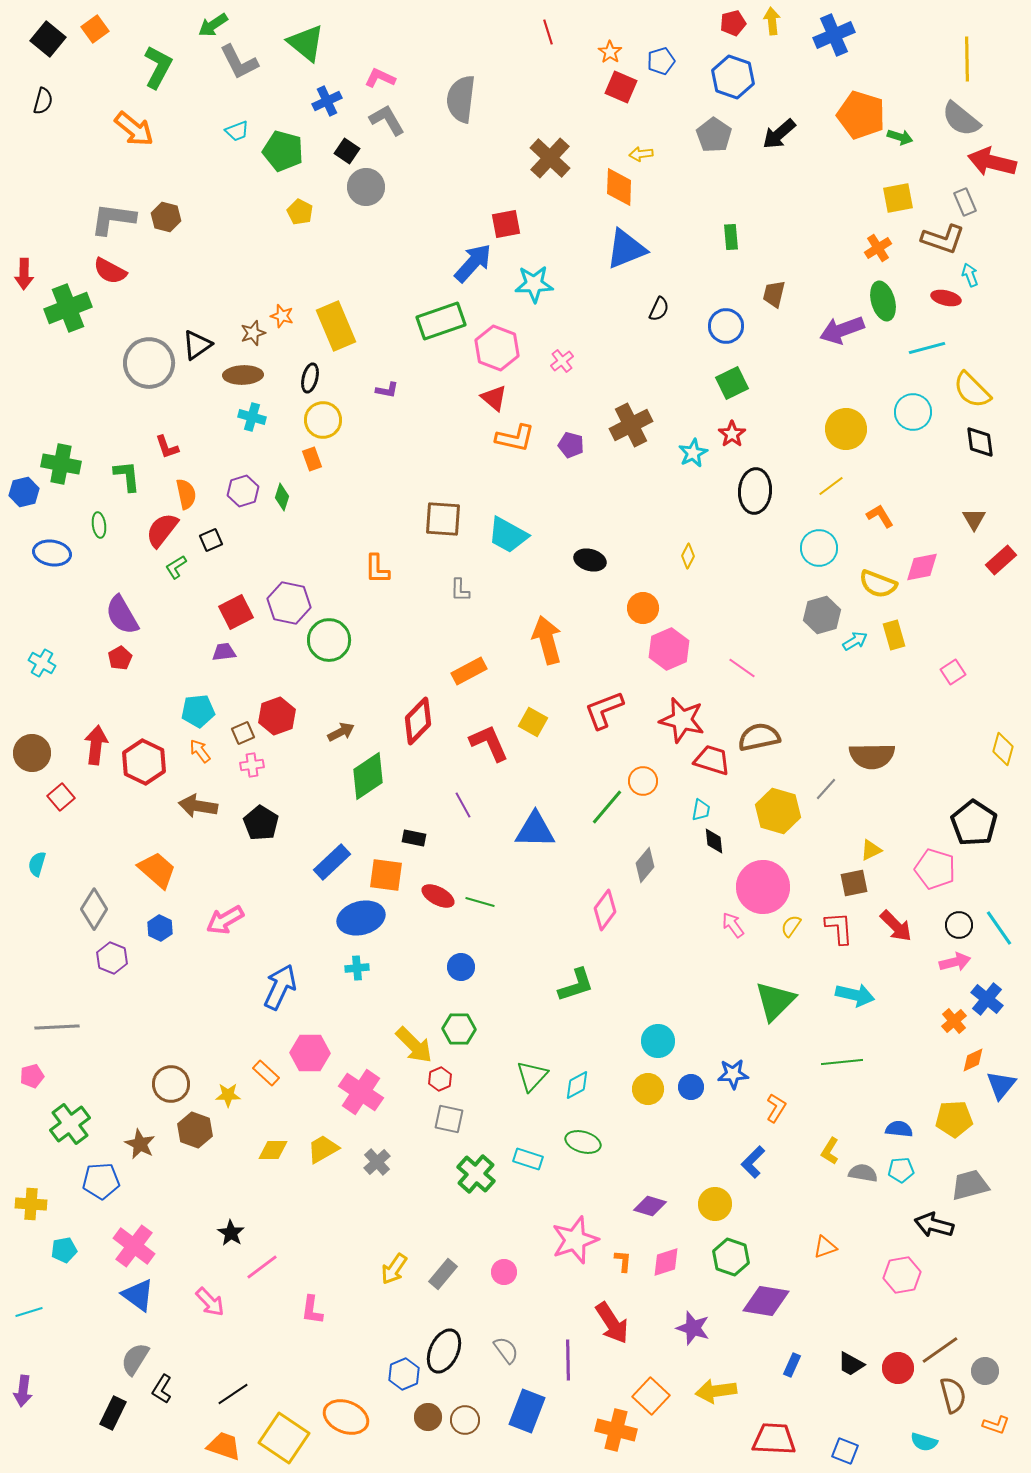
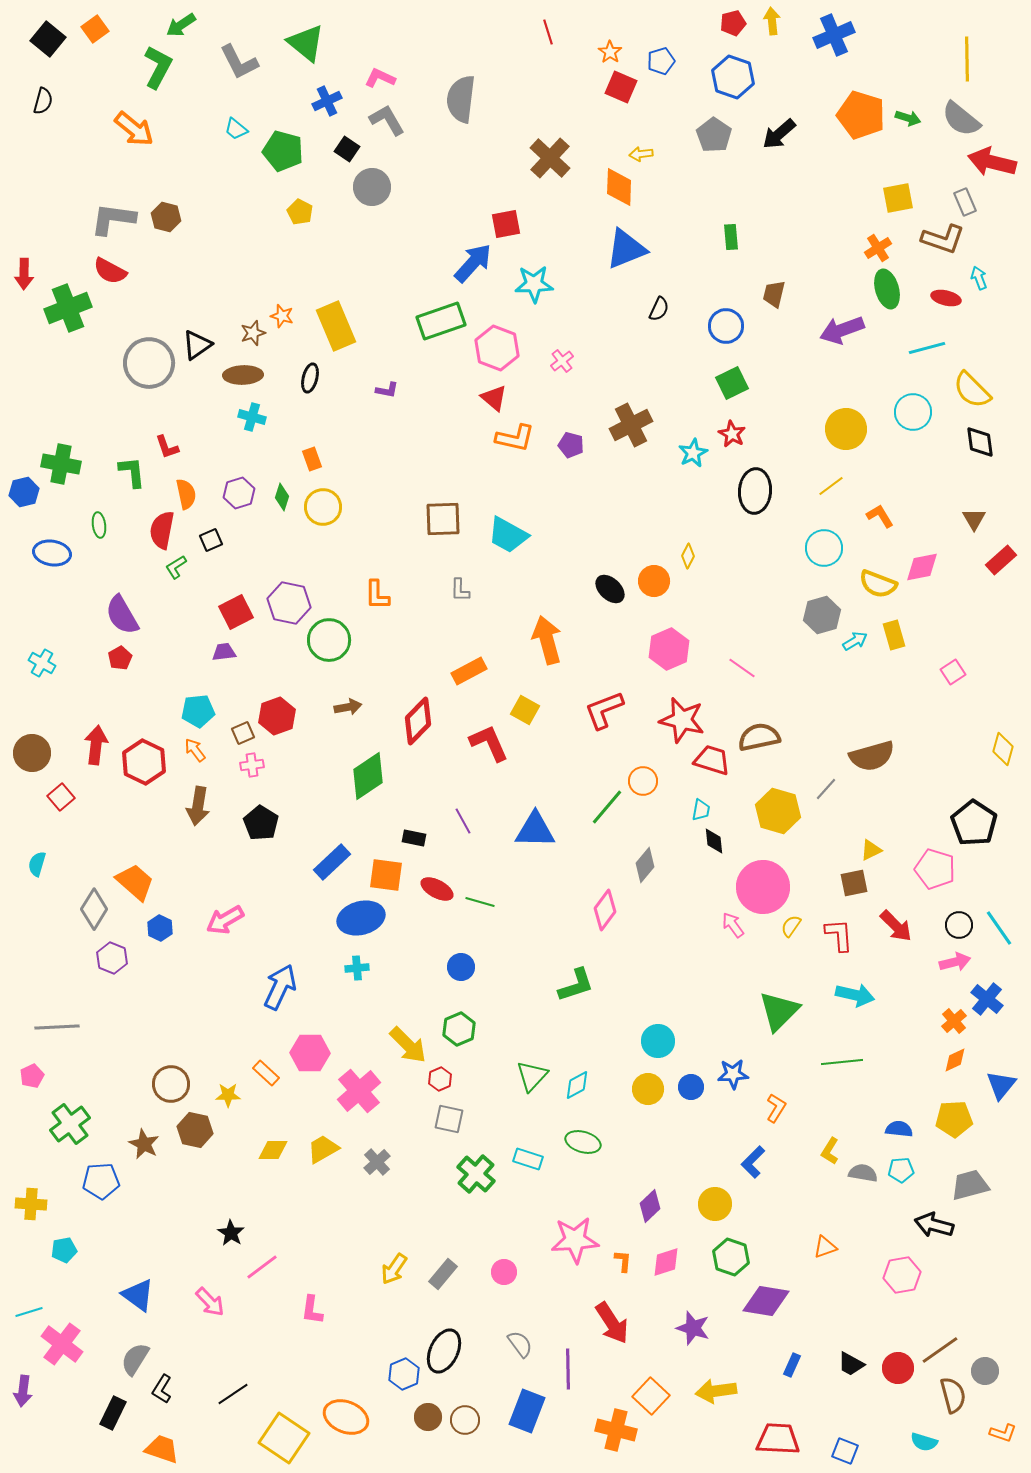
green arrow at (213, 25): moved 32 px left
cyan trapezoid at (237, 131): moved 1 px left, 2 px up; rotated 60 degrees clockwise
green arrow at (900, 137): moved 8 px right, 19 px up
black square at (347, 151): moved 2 px up
gray circle at (366, 187): moved 6 px right
cyan arrow at (970, 275): moved 9 px right, 3 px down
green ellipse at (883, 301): moved 4 px right, 12 px up
yellow circle at (323, 420): moved 87 px down
red star at (732, 434): rotated 8 degrees counterclockwise
green L-shape at (127, 476): moved 5 px right, 4 px up
purple hexagon at (243, 491): moved 4 px left, 2 px down
brown square at (443, 519): rotated 6 degrees counterclockwise
red semicircle at (162, 530): rotated 27 degrees counterclockwise
cyan circle at (819, 548): moved 5 px right
black ellipse at (590, 560): moved 20 px right, 29 px down; rotated 28 degrees clockwise
orange L-shape at (377, 569): moved 26 px down
orange circle at (643, 608): moved 11 px right, 27 px up
yellow square at (533, 722): moved 8 px left, 12 px up
brown arrow at (341, 732): moved 7 px right, 25 px up; rotated 16 degrees clockwise
orange arrow at (200, 751): moved 5 px left, 1 px up
brown semicircle at (872, 756): rotated 15 degrees counterclockwise
purple line at (463, 805): moved 16 px down
brown arrow at (198, 806): rotated 90 degrees counterclockwise
orange trapezoid at (157, 870): moved 22 px left, 12 px down
red ellipse at (438, 896): moved 1 px left, 7 px up
red L-shape at (839, 928): moved 7 px down
green triangle at (775, 1001): moved 4 px right, 10 px down
green hexagon at (459, 1029): rotated 24 degrees counterclockwise
yellow arrow at (414, 1045): moved 6 px left
orange diamond at (973, 1060): moved 18 px left
pink pentagon at (32, 1076): rotated 10 degrees counterclockwise
pink cross at (361, 1092): moved 2 px left, 1 px up; rotated 15 degrees clockwise
brown hexagon at (195, 1130): rotated 8 degrees counterclockwise
brown star at (140, 1144): moved 4 px right
purple diamond at (650, 1206): rotated 60 degrees counterclockwise
pink star at (575, 1240): rotated 15 degrees clockwise
pink cross at (134, 1246): moved 72 px left, 98 px down
gray semicircle at (506, 1350): moved 14 px right, 6 px up
purple line at (568, 1360): moved 9 px down
orange L-shape at (996, 1425): moved 7 px right, 8 px down
red trapezoid at (774, 1439): moved 4 px right
orange trapezoid at (224, 1446): moved 62 px left, 3 px down
